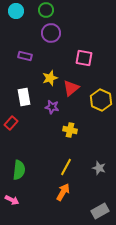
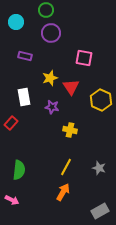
cyan circle: moved 11 px down
red triangle: moved 1 px up; rotated 24 degrees counterclockwise
